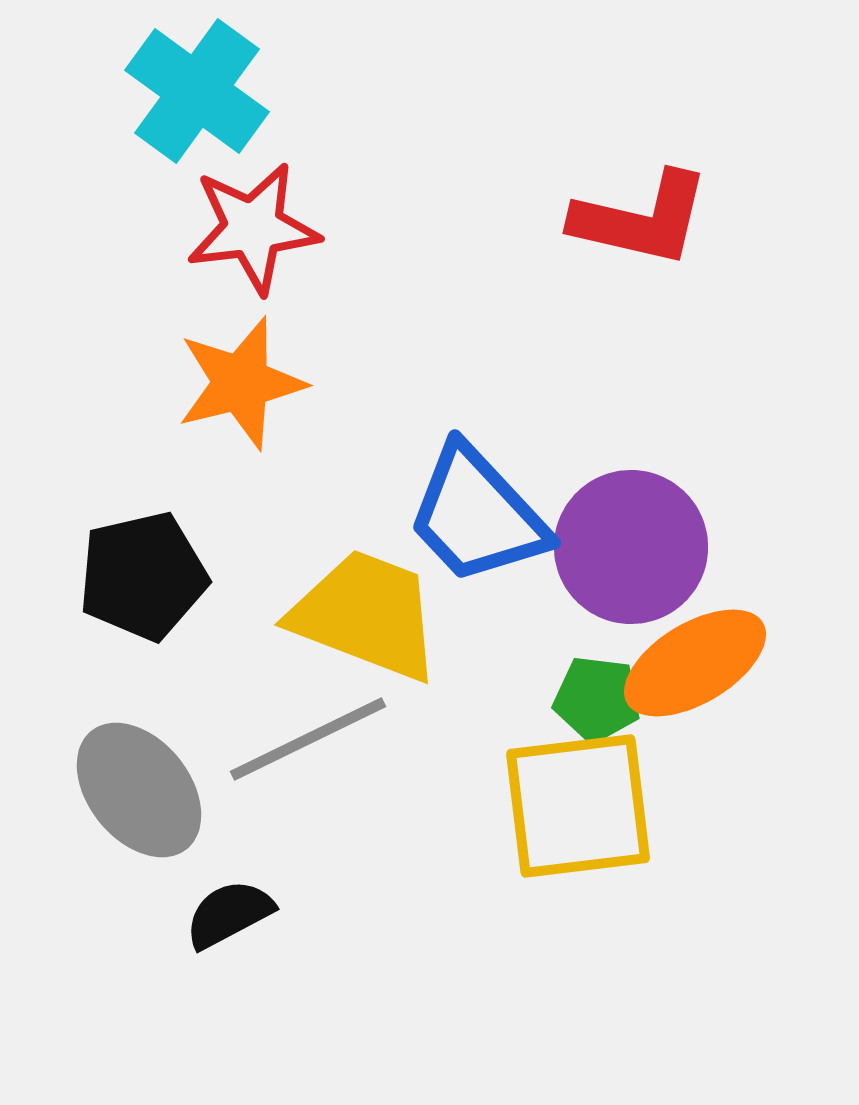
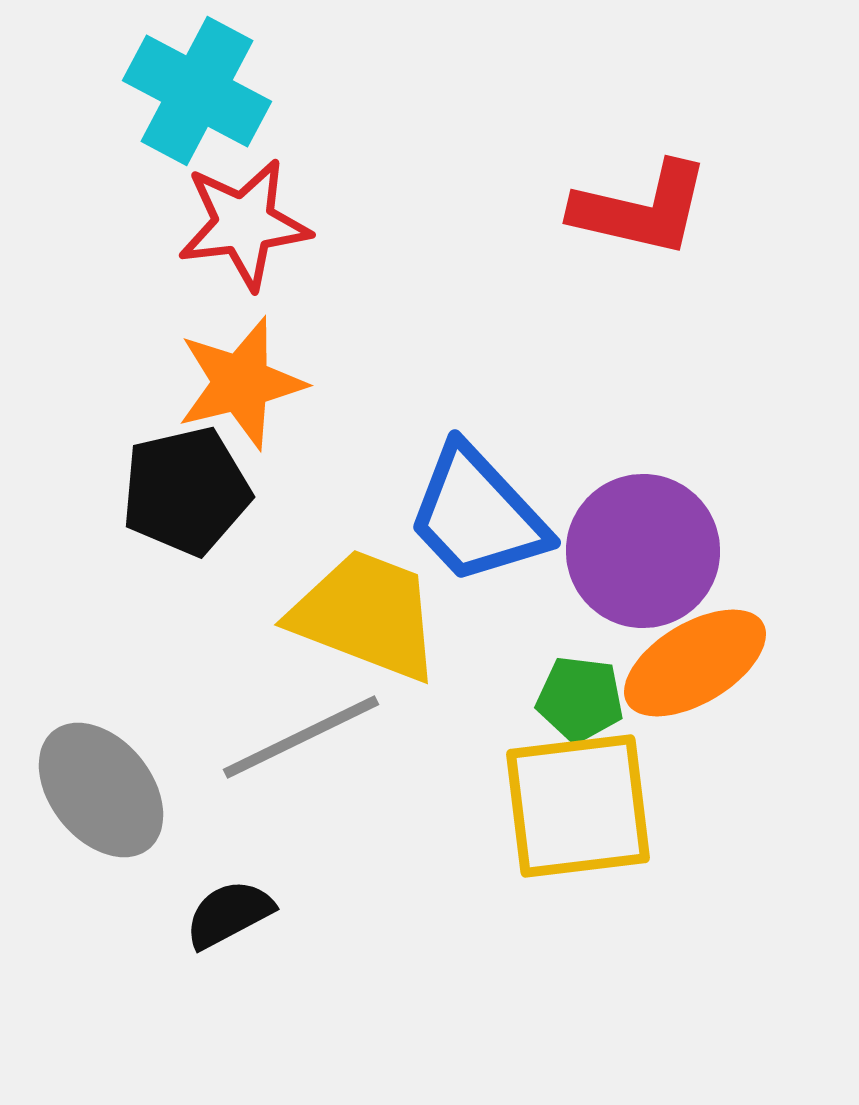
cyan cross: rotated 8 degrees counterclockwise
red L-shape: moved 10 px up
red star: moved 9 px left, 4 px up
purple circle: moved 12 px right, 4 px down
black pentagon: moved 43 px right, 85 px up
green pentagon: moved 17 px left
gray line: moved 7 px left, 2 px up
gray ellipse: moved 38 px left
